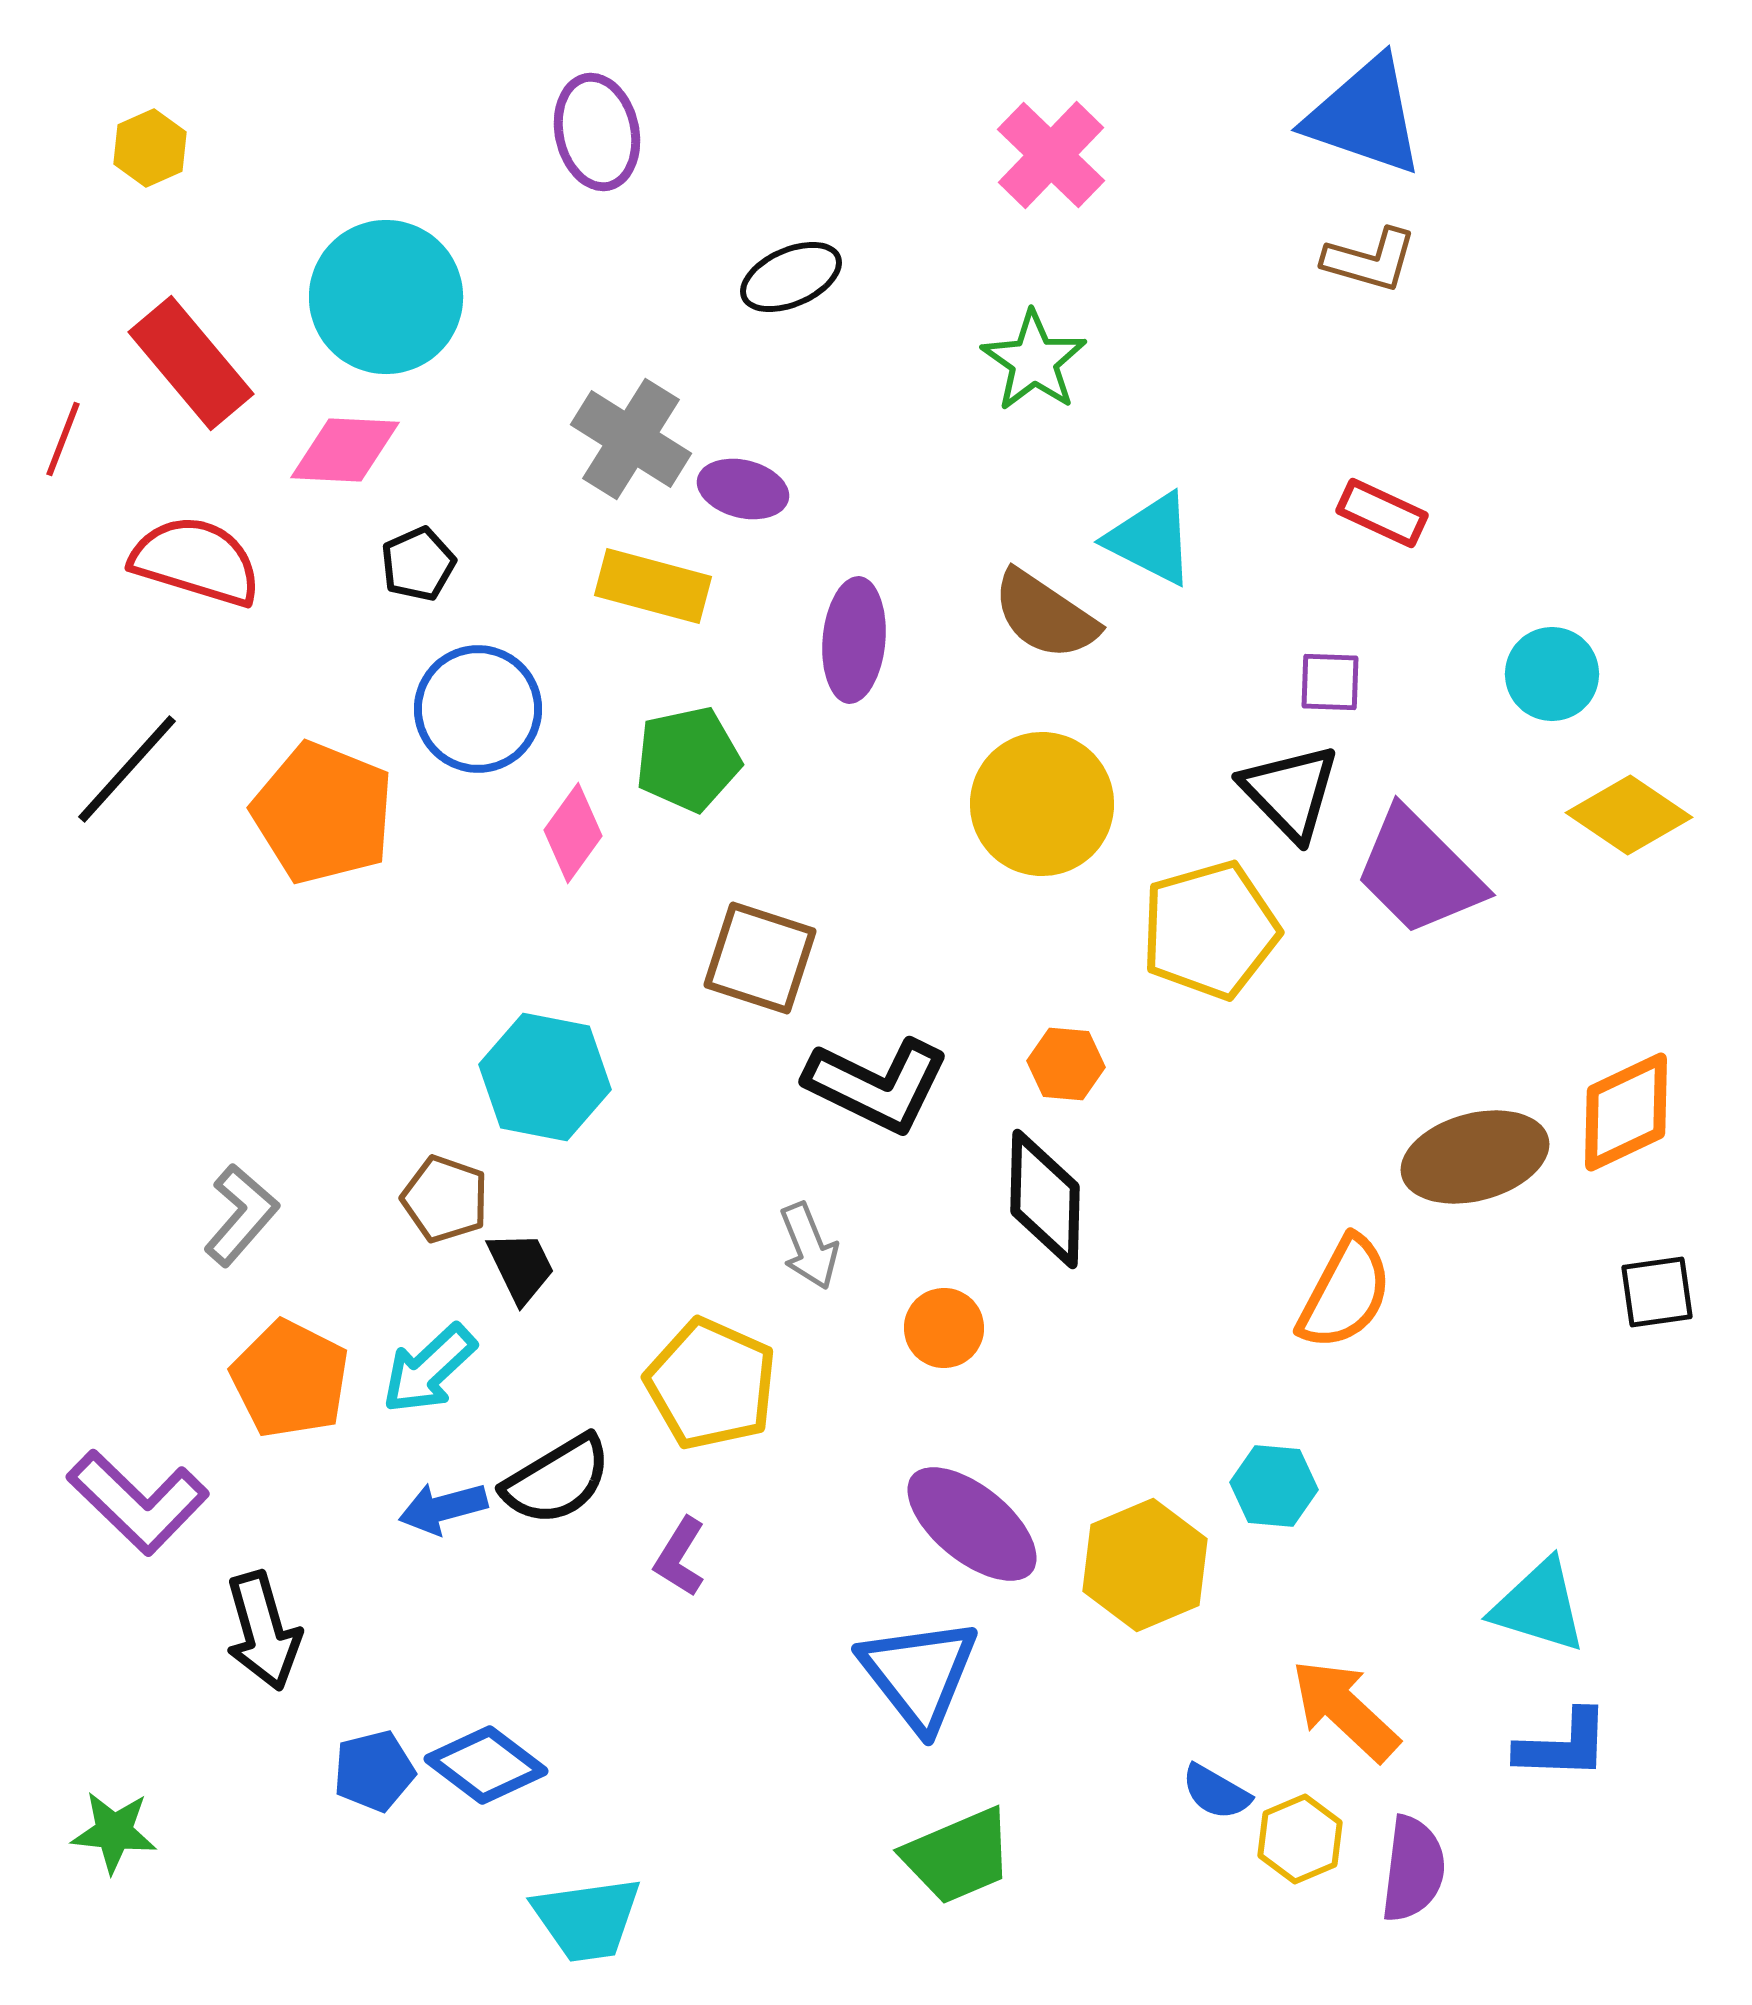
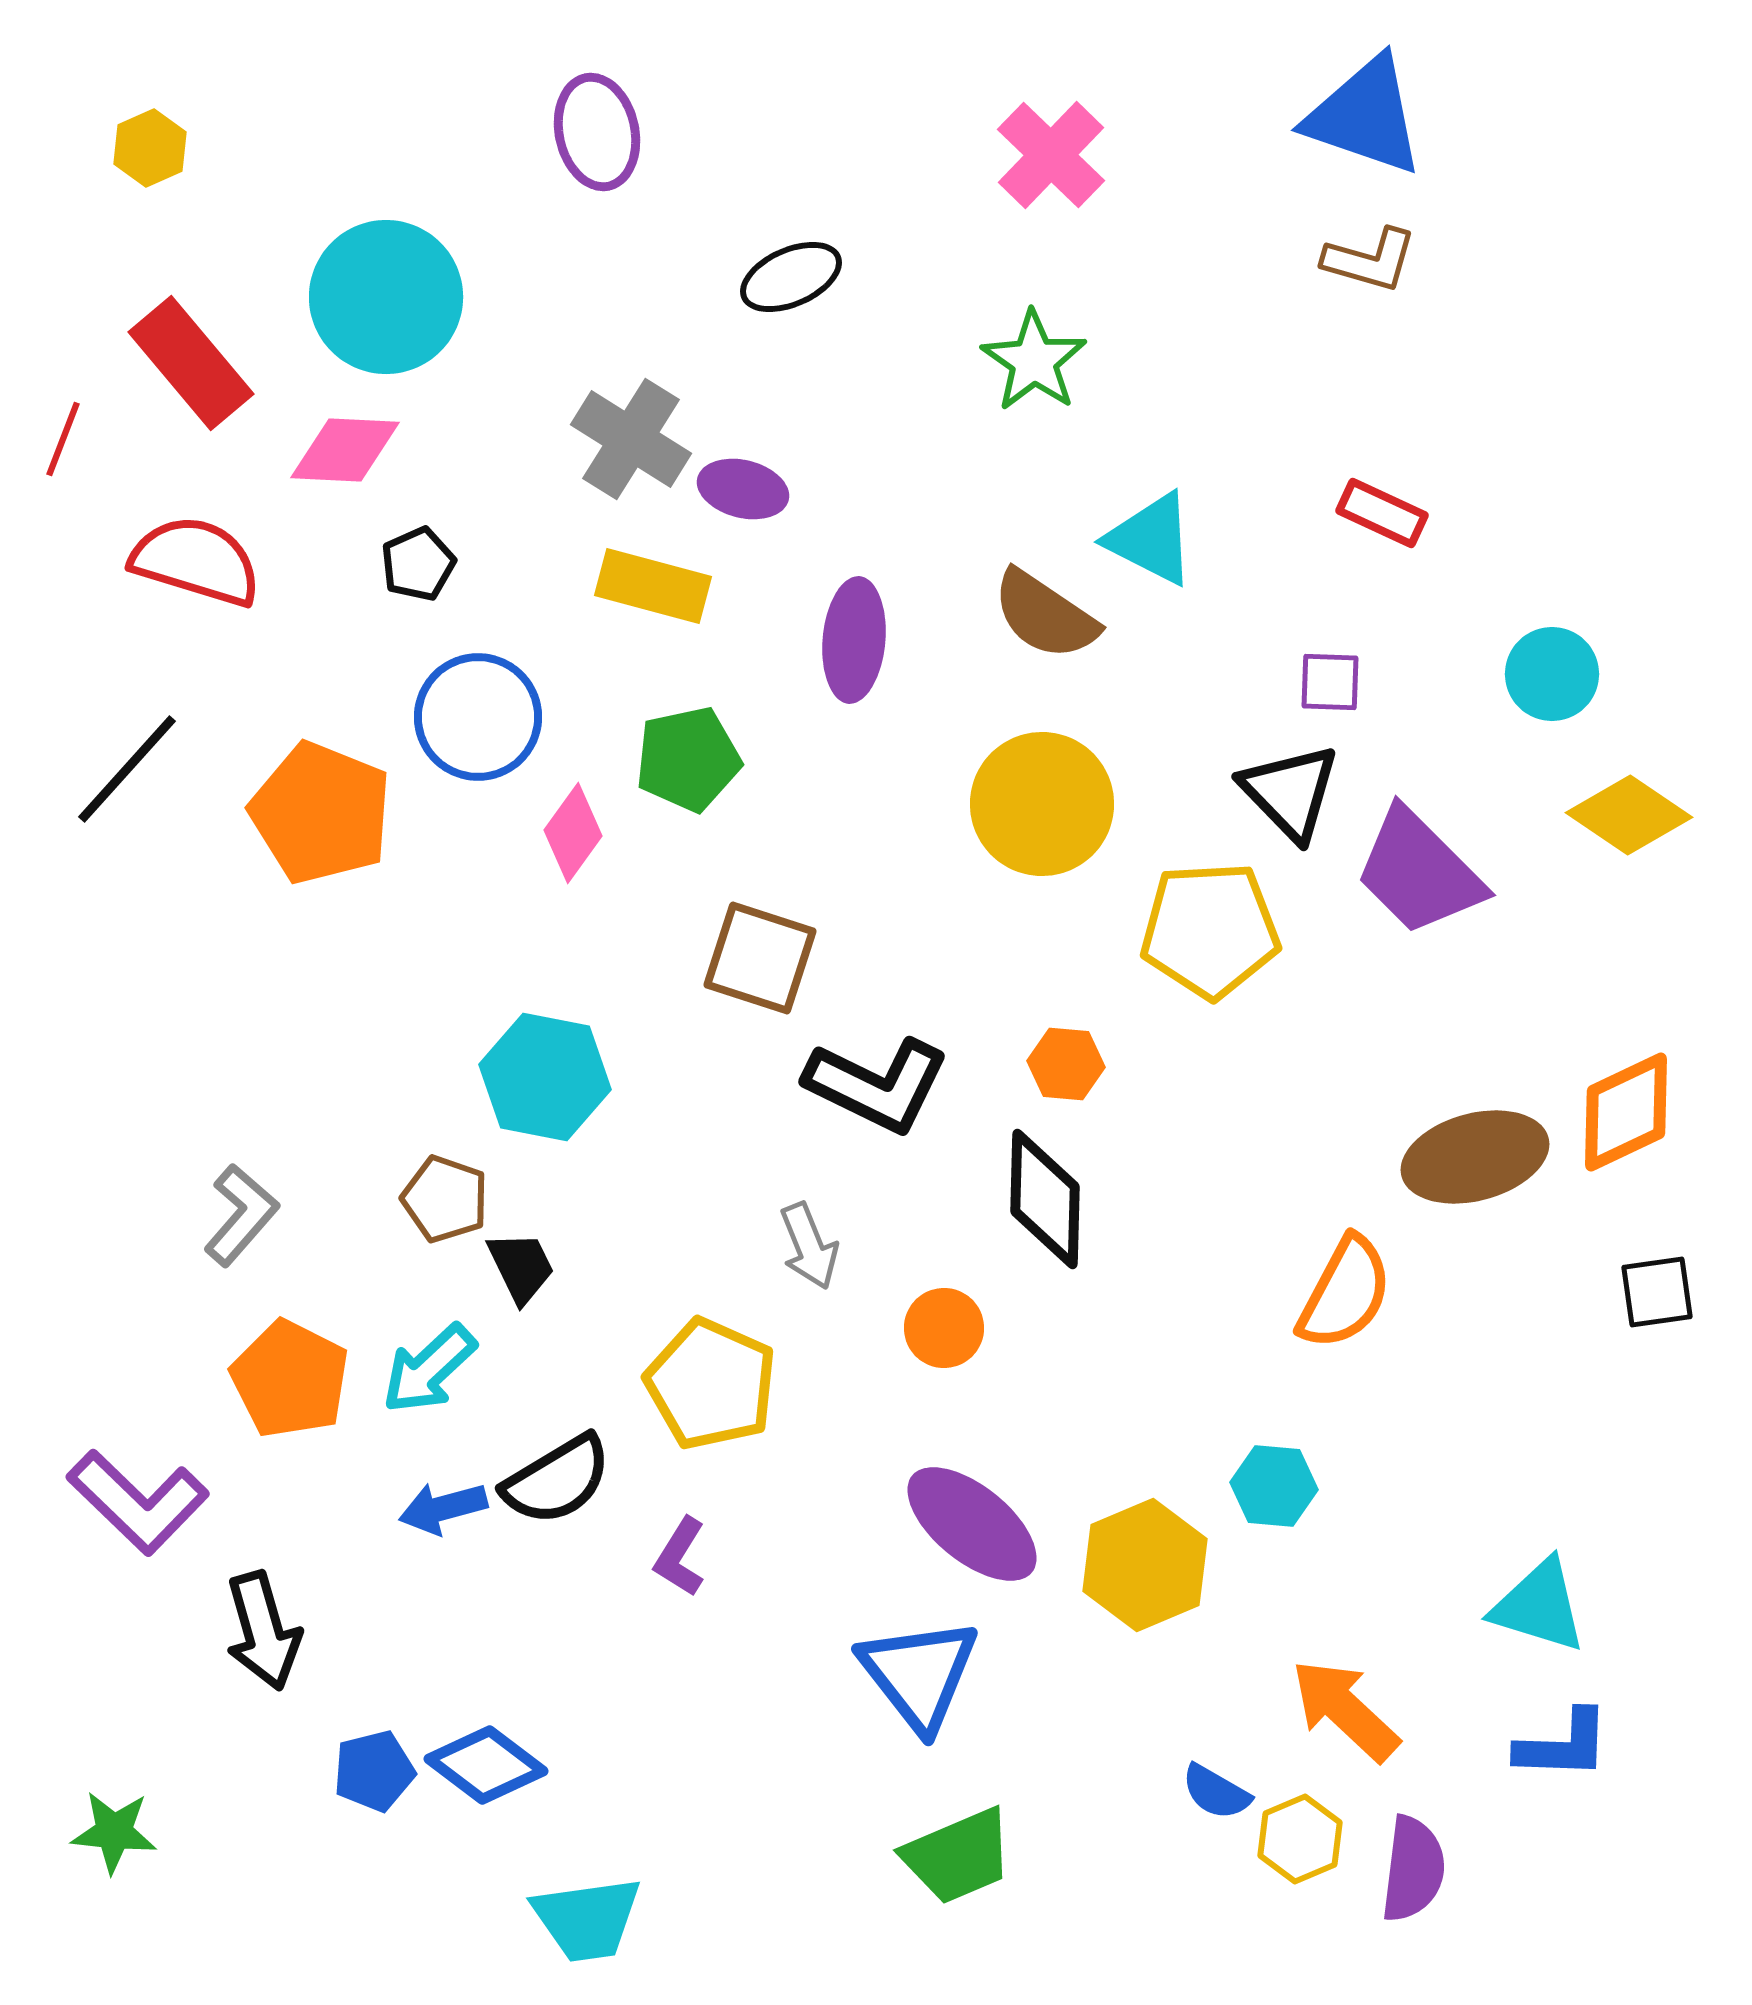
blue circle at (478, 709): moved 8 px down
orange pentagon at (323, 813): moved 2 px left
yellow pentagon at (1210, 930): rotated 13 degrees clockwise
